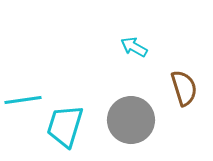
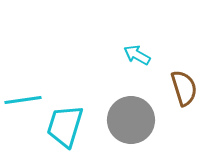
cyan arrow: moved 3 px right, 8 px down
